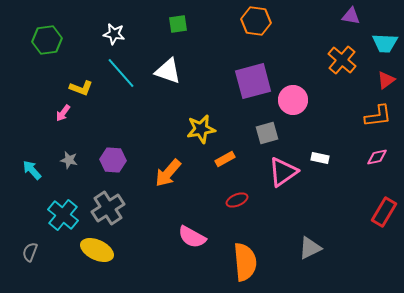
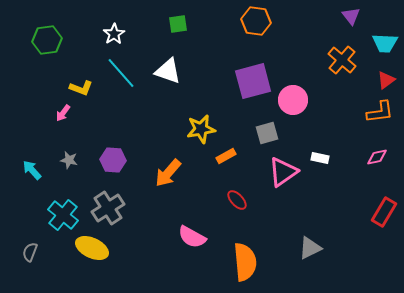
purple triangle: rotated 42 degrees clockwise
white star: rotated 30 degrees clockwise
orange L-shape: moved 2 px right, 4 px up
orange rectangle: moved 1 px right, 3 px up
red ellipse: rotated 70 degrees clockwise
yellow ellipse: moved 5 px left, 2 px up
